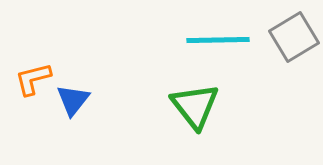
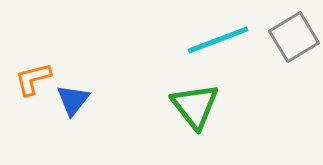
cyan line: rotated 20 degrees counterclockwise
